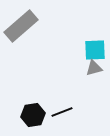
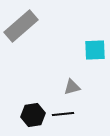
gray triangle: moved 22 px left, 19 px down
black line: moved 1 px right, 2 px down; rotated 15 degrees clockwise
